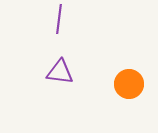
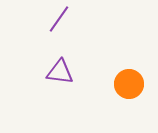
purple line: rotated 28 degrees clockwise
